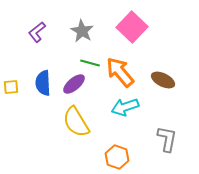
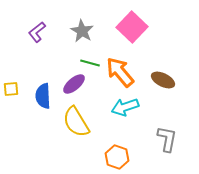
blue semicircle: moved 13 px down
yellow square: moved 2 px down
